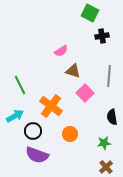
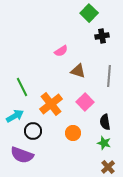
green square: moved 1 px left; rotated 18 degrees clockwise
brown triangle: moved 5 px right
green line: moved 2 px right, 2 px down
pink square: moved 9 px down
orange cross: moved 2 px up; rotated 15 degrees clockwise
black semicircle: moved 7 px left, 5 px down
orange circle: moved 3 px right, 1 px up
green star: rotated 24 degrees clockwise
purple semicircle: moved 15 px left
brown cross: moved 2 px right
